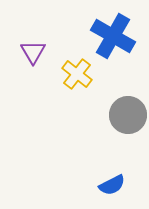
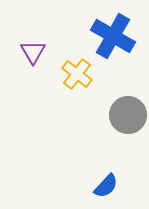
blue semicircle: moved 6 px left, 1 px down; rotated 20 degrees counterclockwise
